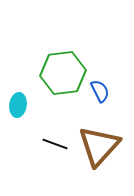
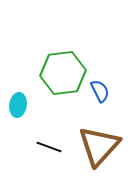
black line: moved 6 px left, 3 px down
